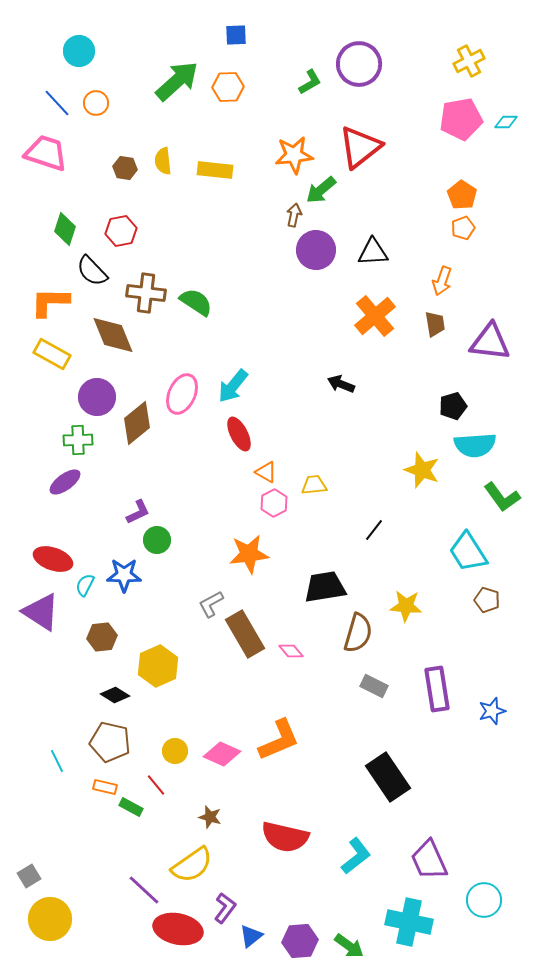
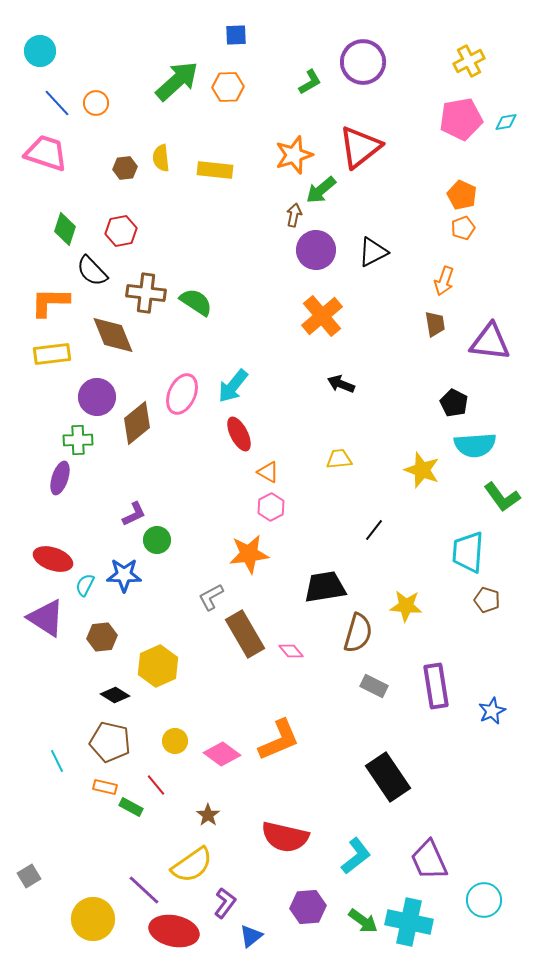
cyan circle at (79, 51): moved 39 px left
purple circle at (359, 64): moved 4 px right, 2 px up
cyan diamond at (506, 122): rotated 10 degrees counterclockwise
orange star at (294, 155): rotated 12 degrees counterclockwise
yellow semicircle at (163, 161): moved 2 px left, 3 px up
brown hexagon at (125, 168): rotated 15 degrees counterclockwise
orange pentagon at (462, 195): rotated 8 degrees counterclockwise
black triangle at (373, 252): rotated 24 degrees counterclockwise
orange arrow at (442, 281): moved 2 px right
orange cross at (375, 316): moved 53 px left
yellow rectangle at (52, 354): rotated 36 degrees counterclockwise
black pentagon at (453, 406): moved 1 px right, 3 px up; rotated 28 degrees counterclockwise
orange triangle at (266, 472): moved 2 px right
purple ellipse at (65, 482): moved 5 px left, 4 px up; rotated 36 degrees counterclockwise
yellow trapezoid at (314, 485): moved 25 px right, 26 px up
pink hexagon at (274, 503): moved 3 px left, 4 px down
purple L-shape at (138, 512): moved 4 px left, 2 px down
cyan trapezoid at (468, 552): rotated 36 degrees clockwise
gray L-shape at (211, 604): moved 7 px up
purple triangle at (41, 612): moved 5 px right, 6 px down
purple rectangle at (437, 689): moved 1 px left, 3 px up
blue star at (492, 711): rotated 8 degrees counterclockwise
yellow circle at (175, 751): moved 10 px up
pink diamond at (222, 754): rotated 12 degrees clockwise
brown star at (210, 817): moved 2 px left, 2 px up; rotated 20 degrees clockwise
purple L-shape at (225, 908): moved 5 px up
yellow circle at (50, 919): moved 43 px right
red ellipse at (178, 929): moved 4 px left, 2 px down
purple hexagon at (300, 941): moved 8 px right, 34 px up
green arrow at (349, 946): moved 14 px right, 25 px up
